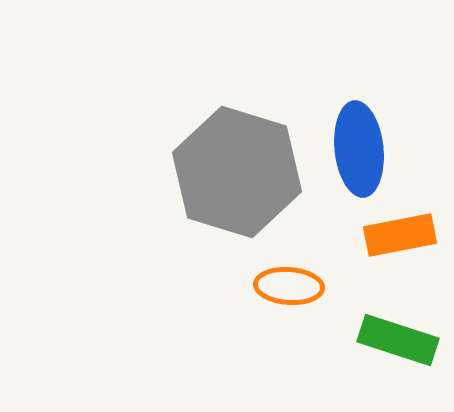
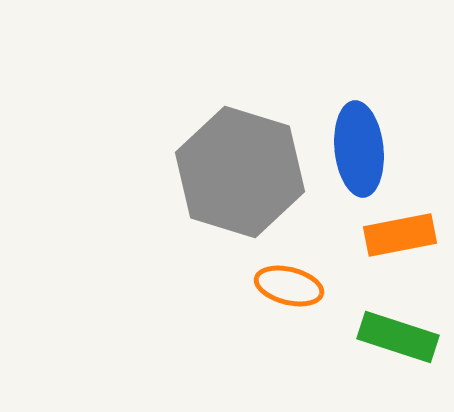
gray hexagon: moved 3 px right
orange ellipse: rotated 10 degrees clockwise
green rectangle: moved 3 px up
